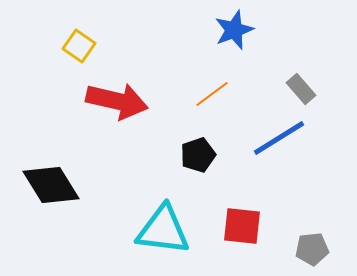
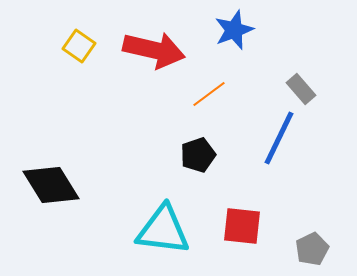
orange line: moved 3 px left
red arrow: moved 37 px right, 51 px up
blue line: rotated 32 degrees counterclockwise
gray pentagon: rotated 20 degrees counterclockwise
